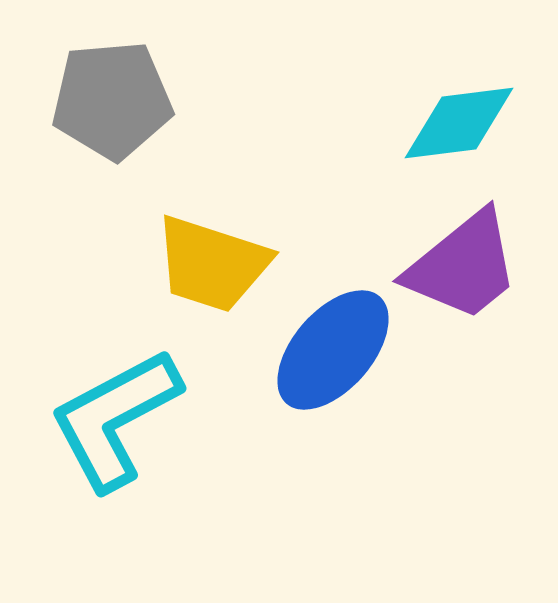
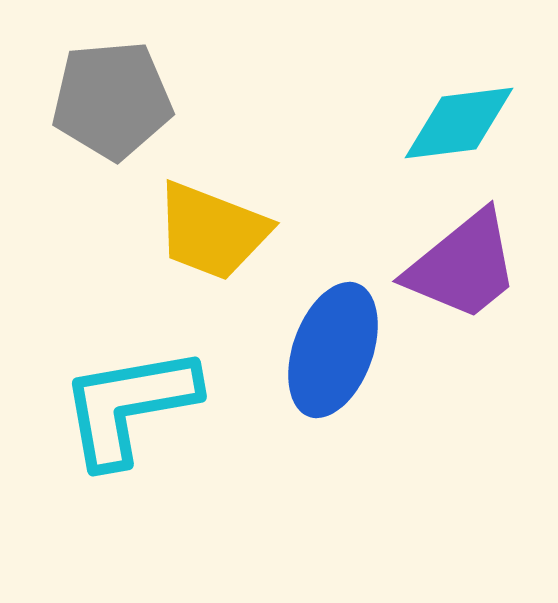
yellow trapezoid: moved 33 px up; rotated 3 degrees clockwise
blue ellipse: rotated 21 degrees counterclockwise
cyan L-shape: moved 14 px right, 13 px up; rotated 18 degrees clockwise
